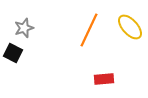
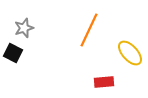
yellow ellipse: moved 26 px down
red rectangle: moved 3 px down
